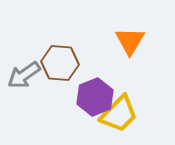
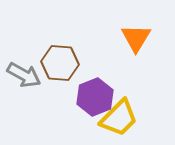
orange triangle: moved 6 px right, 3 px up
gray arrow: rotated 116 degrees counterclockwise
yellow trapezoid: moved 4 px down
